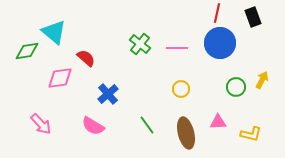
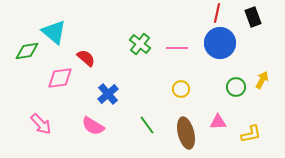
yellow L-shape: rotated 25 degrees counterclockwise
